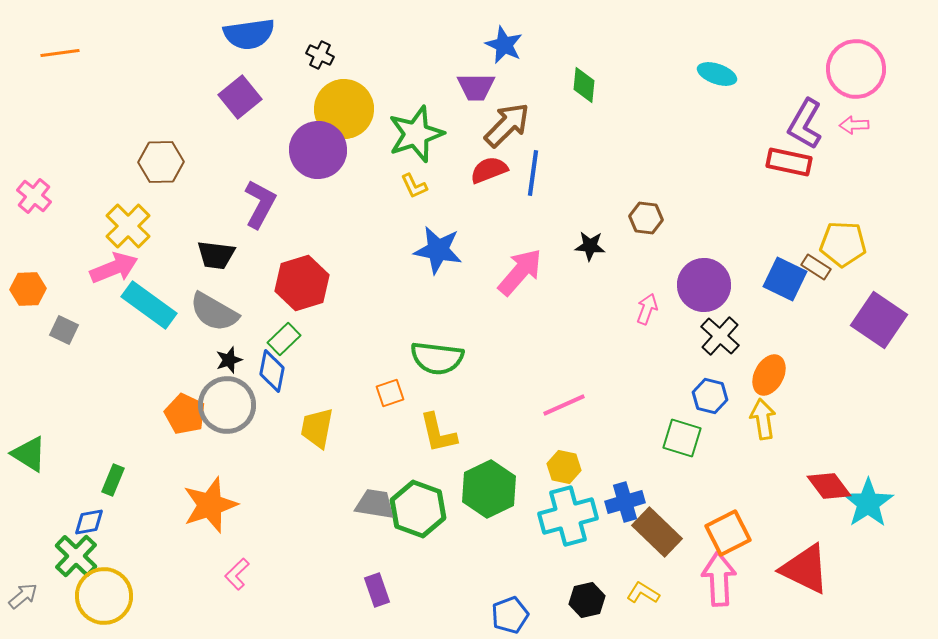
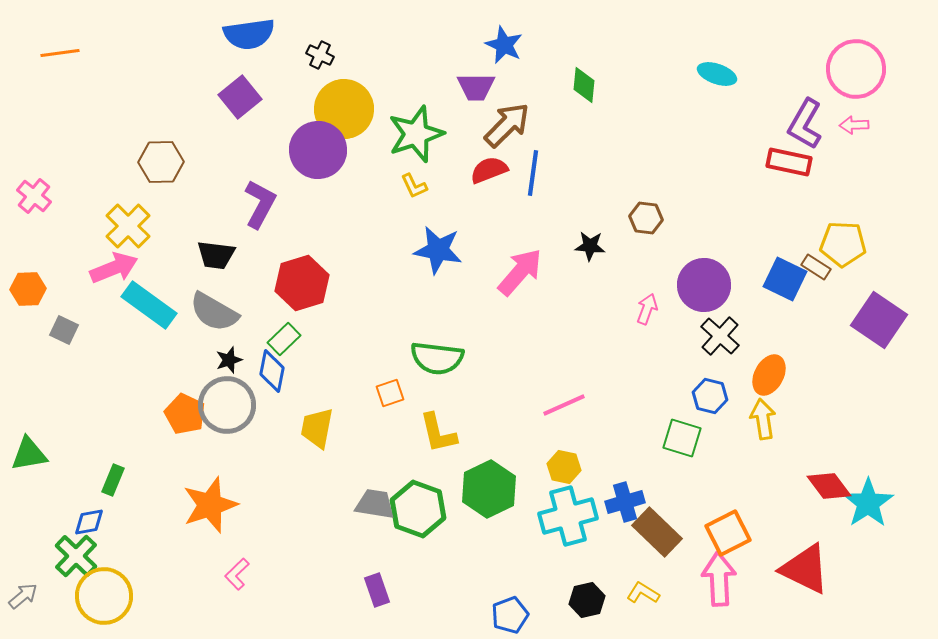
green triangle at (29, 454): rotated 42 degrees counterclockwise
